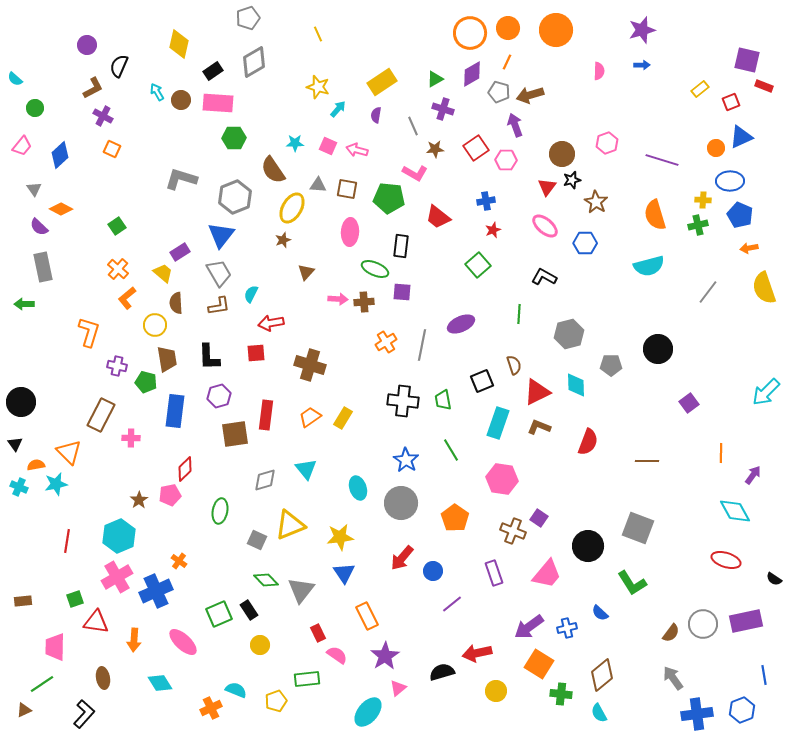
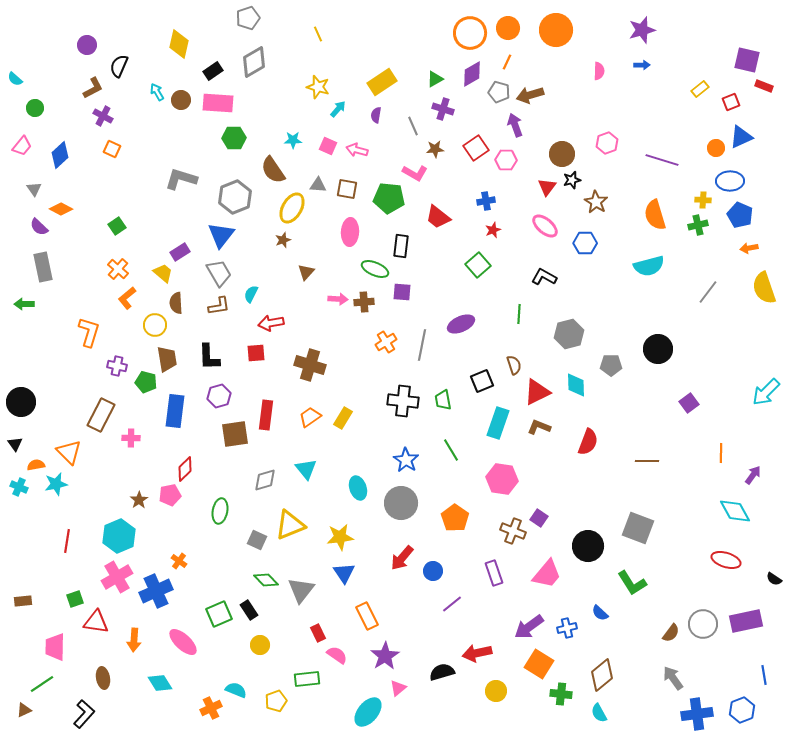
cyan star at (295, 143): moved 2 px left, 3 px up
